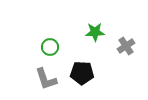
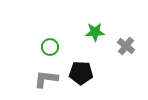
gray cross: rotated 18 degrees counterclockwise
black pentagon: moved 1 px left
gray L-shape: rotated 115 degrees clockwise
